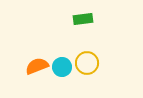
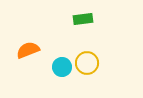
orange semicircle: moved 9 px left, 16 px up
